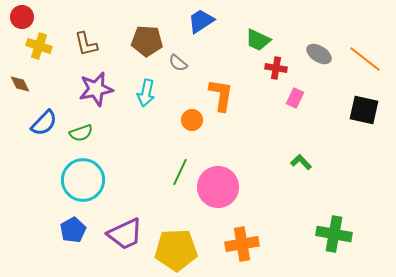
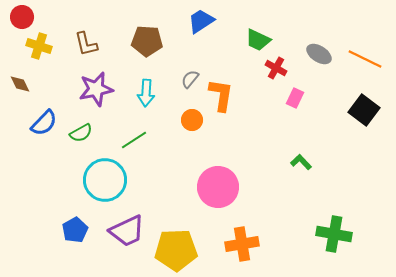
orange line: rotated 12 degrees counterclockwise
gray semicircle: moved 12 px right, 16 px down; rotated 90 degrees clockwise
red cross: rotated 20 degrees clockwise
cyan arrow: rotated 8 degrees counterclockwise
black square: rotated 24 degrees clockwise
green semicircle: rotated 10 degrees counterclockwise
green line: moved 46 px left, 32 px up; rotated 32 degrees clockwise
cyan circle: moved 22 px right
blue pentagon: moved 2 px right
purple trapezoid: moved 2 px right, 3 px up
